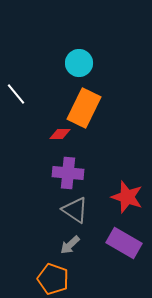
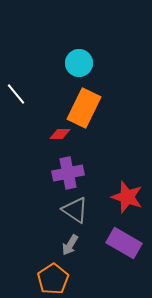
purple cross: rotated 16 degrees counterclockwise
gray arrow: rotated 15 degrees counterclockwise
orange pentagon: rotated 20 degrees clockwise
